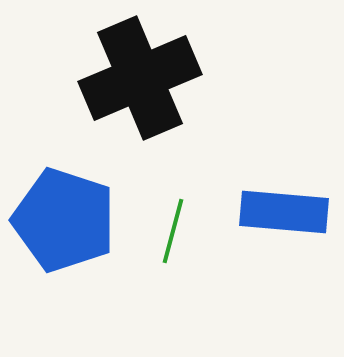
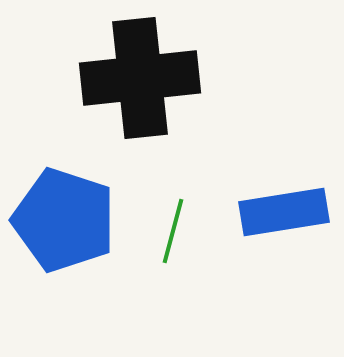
black cross: rotated 17 degrees clockwise
blue rectangle: rotated 14 degrees counterclockwise
